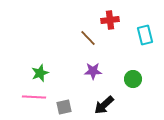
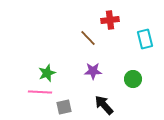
cyan rectangle: moved 4 px down
green star: moved 7 px right
pink line: moved 6 px right, 5 px up
black arrow: rotated 90 degrees clockwise
